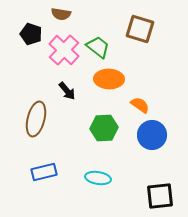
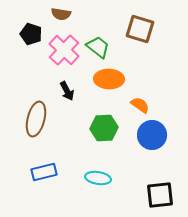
black arrow: rotated 12 degrees clockwise
black square: moved 1 px up
